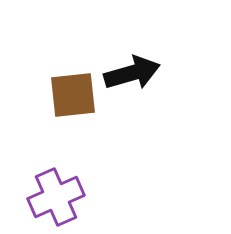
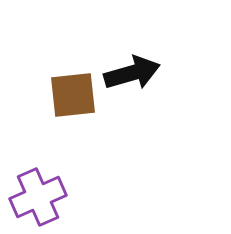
purple cross: moved 18 px left
